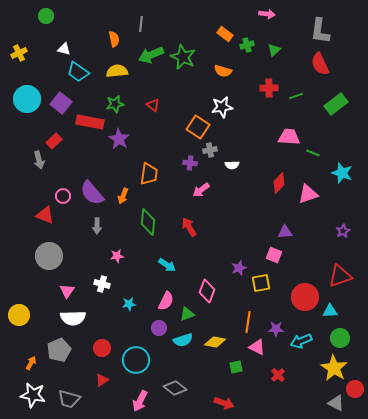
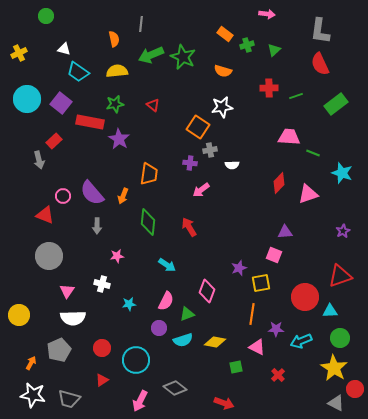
orange line at (248, 322): moved 4 px right, 8 px up
